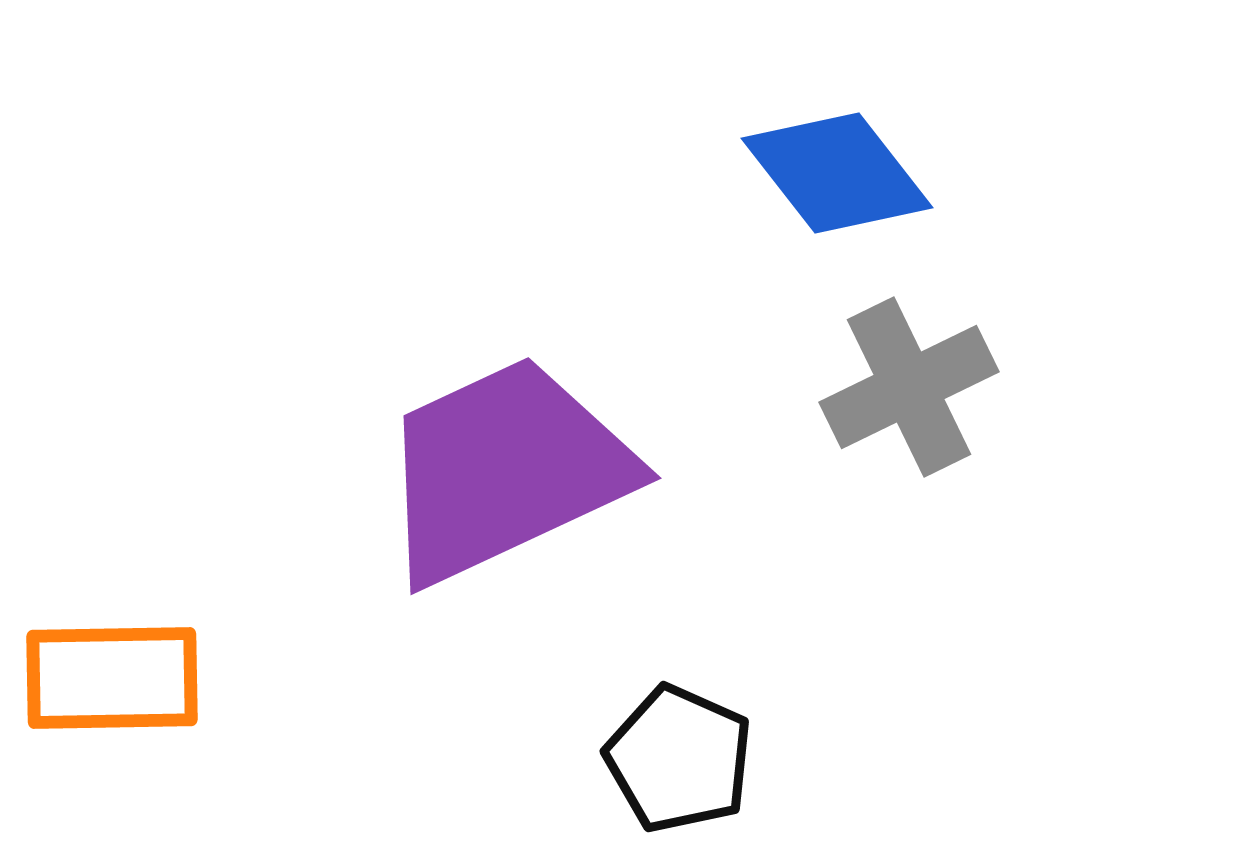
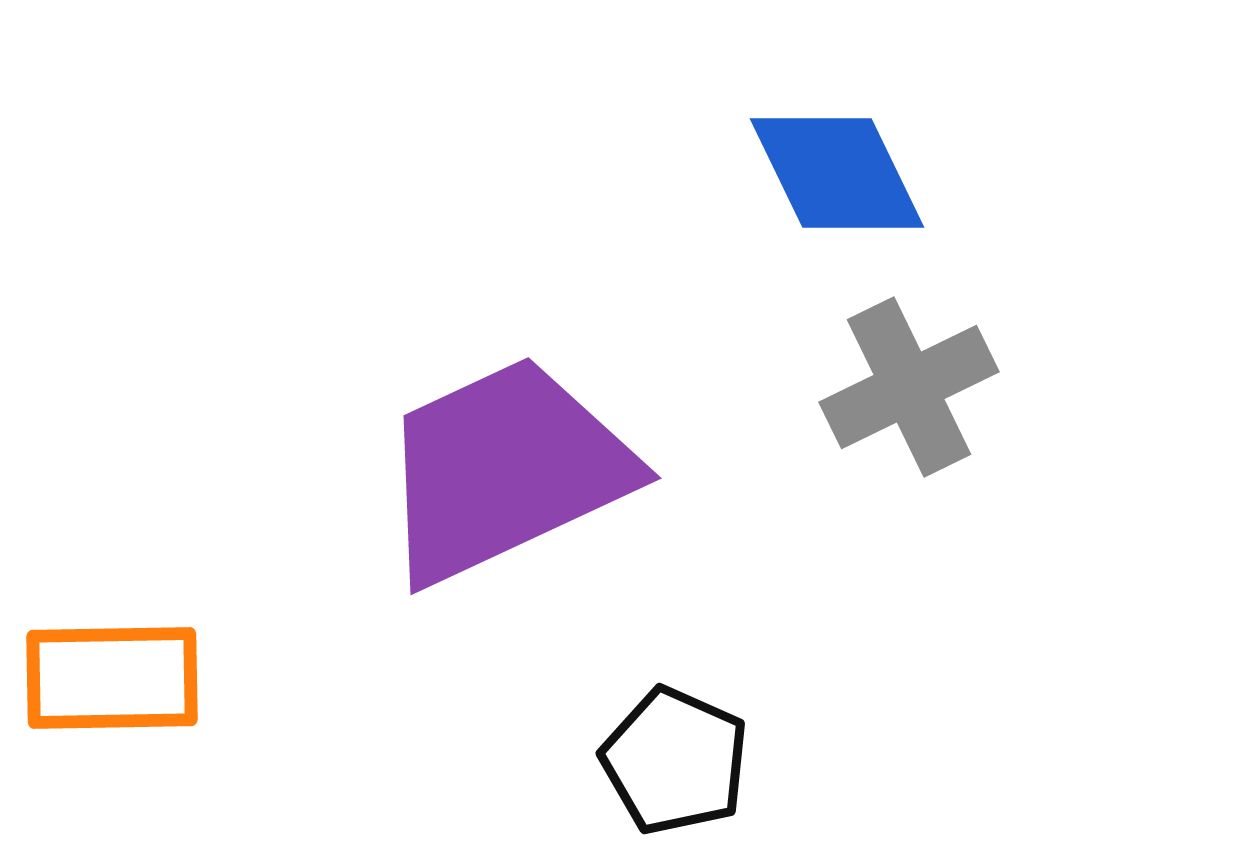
blue diamond: rotated 12 degrees clockwise
black pentagon: moved 4 px left, 2 px down
